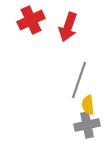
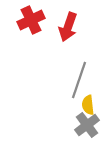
gray cross: rotated 25 degrees counterclockwise
